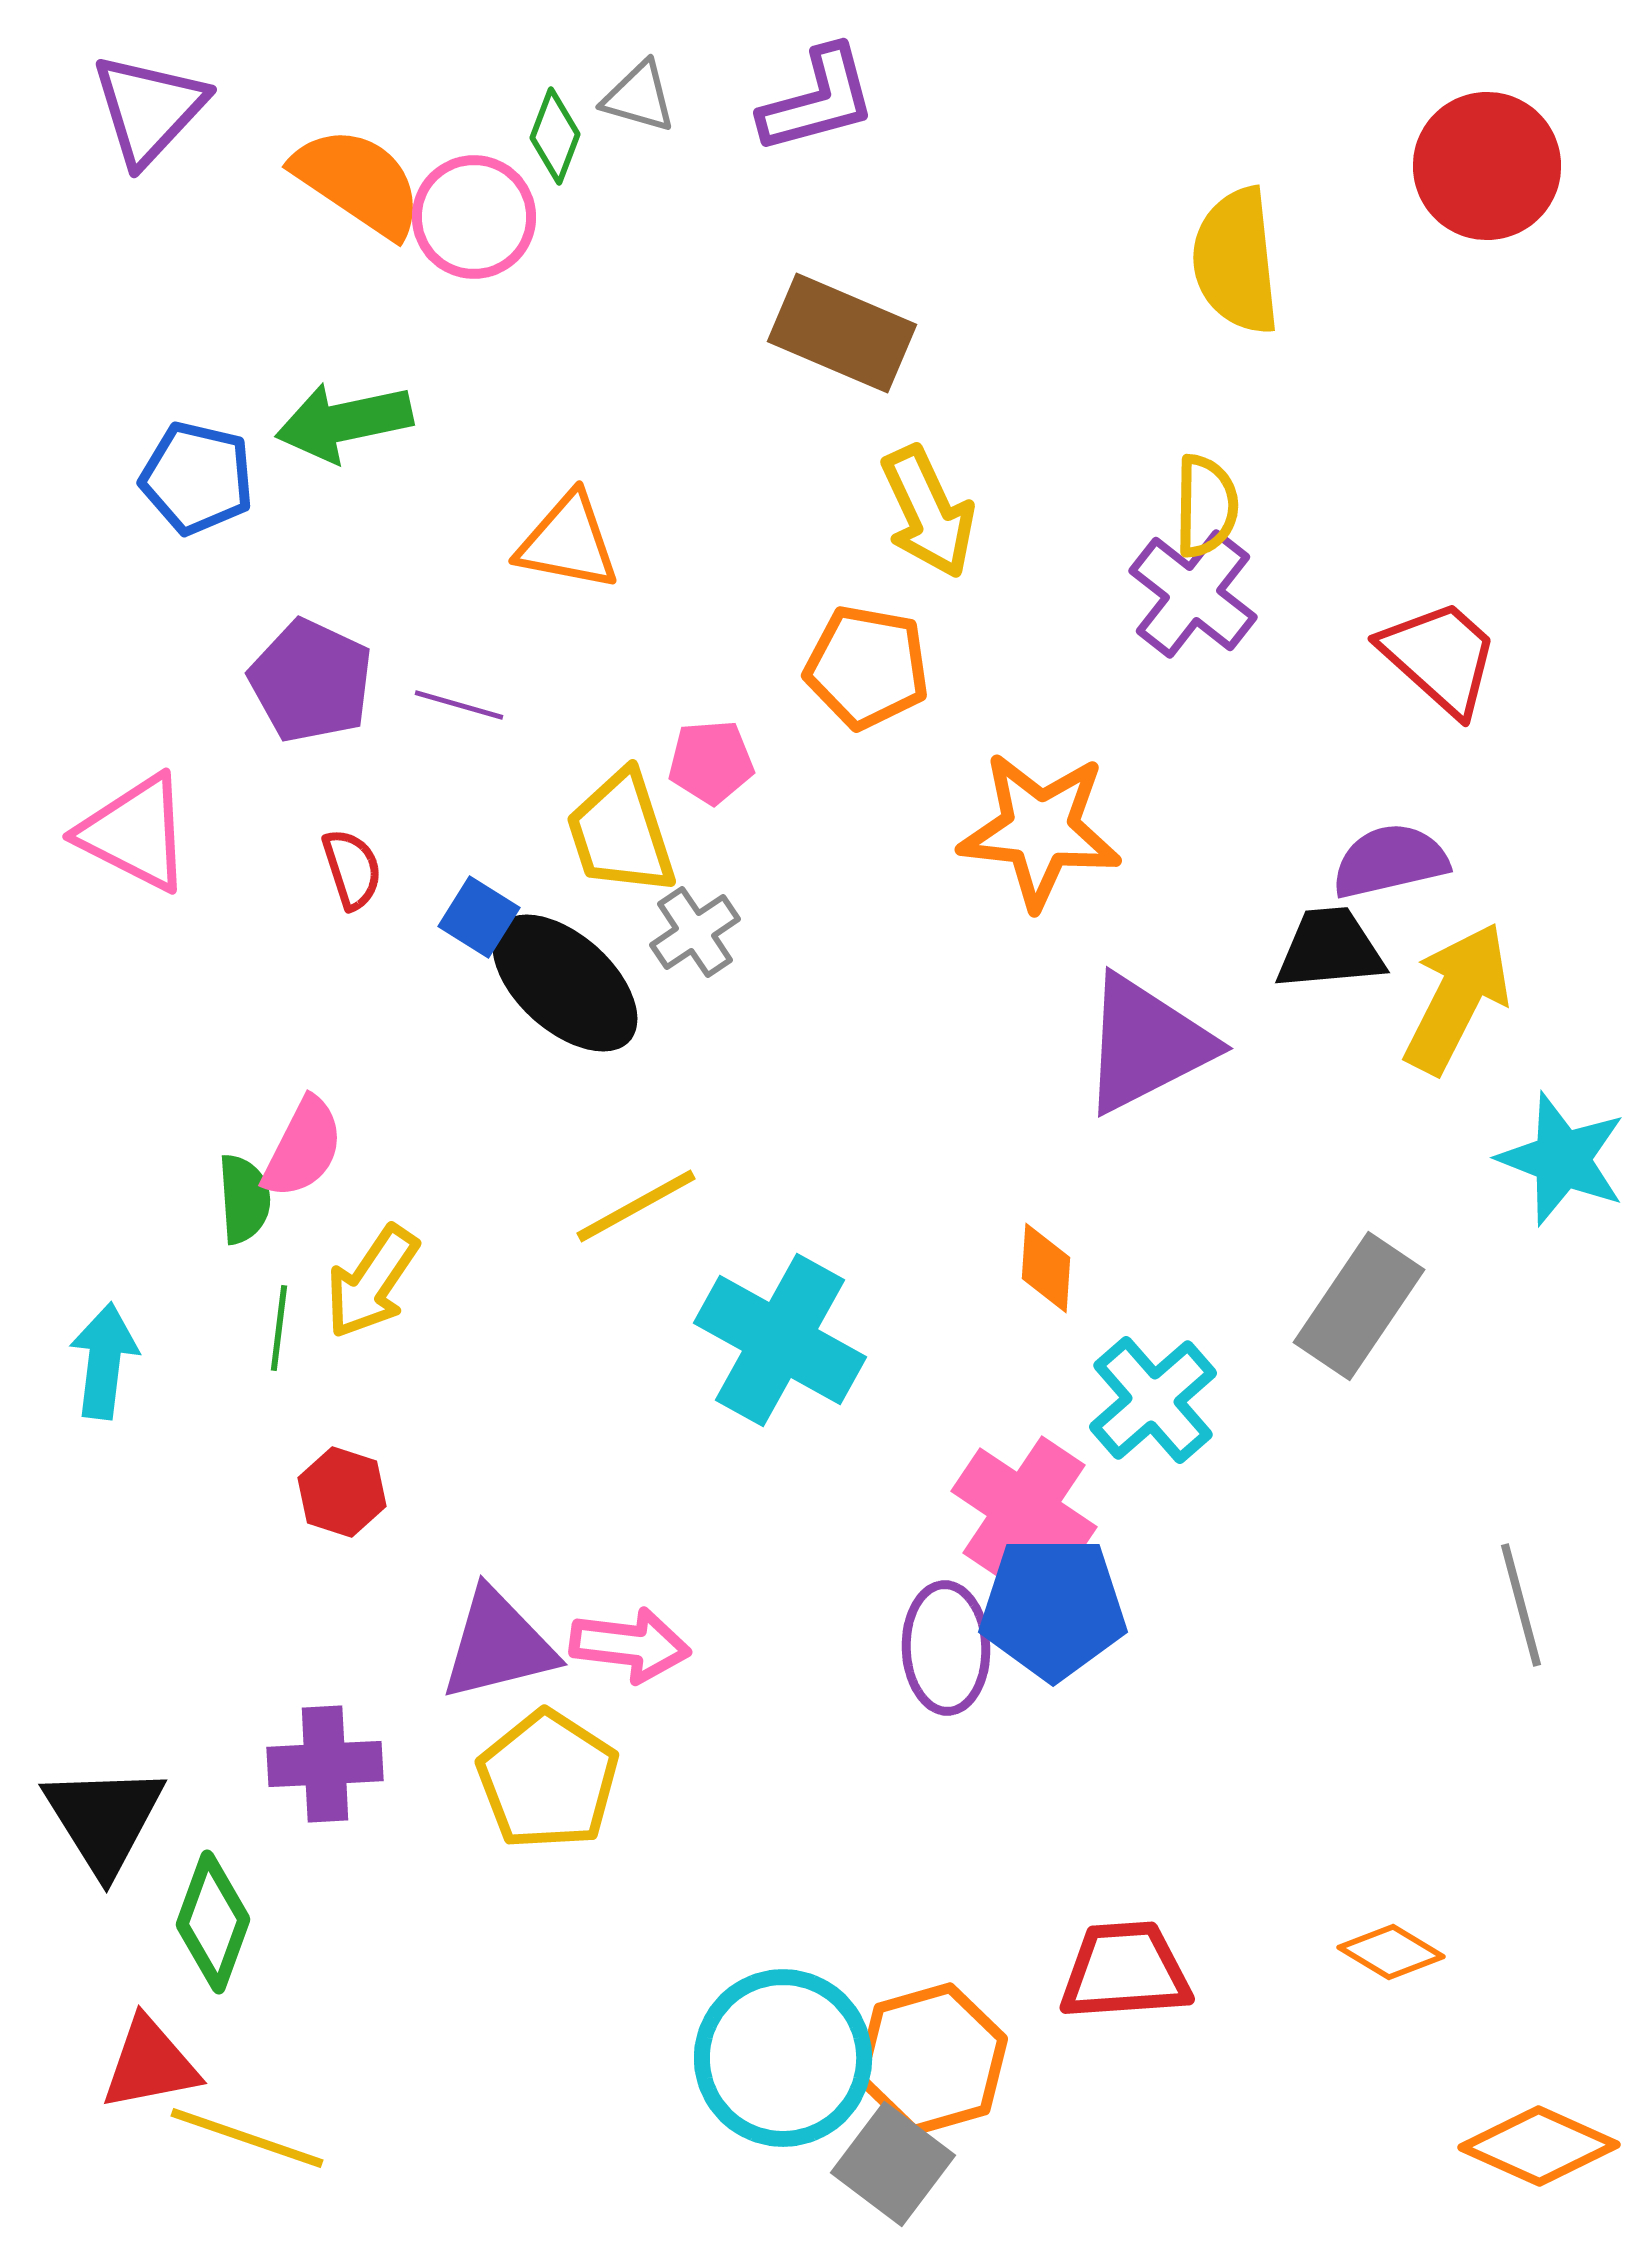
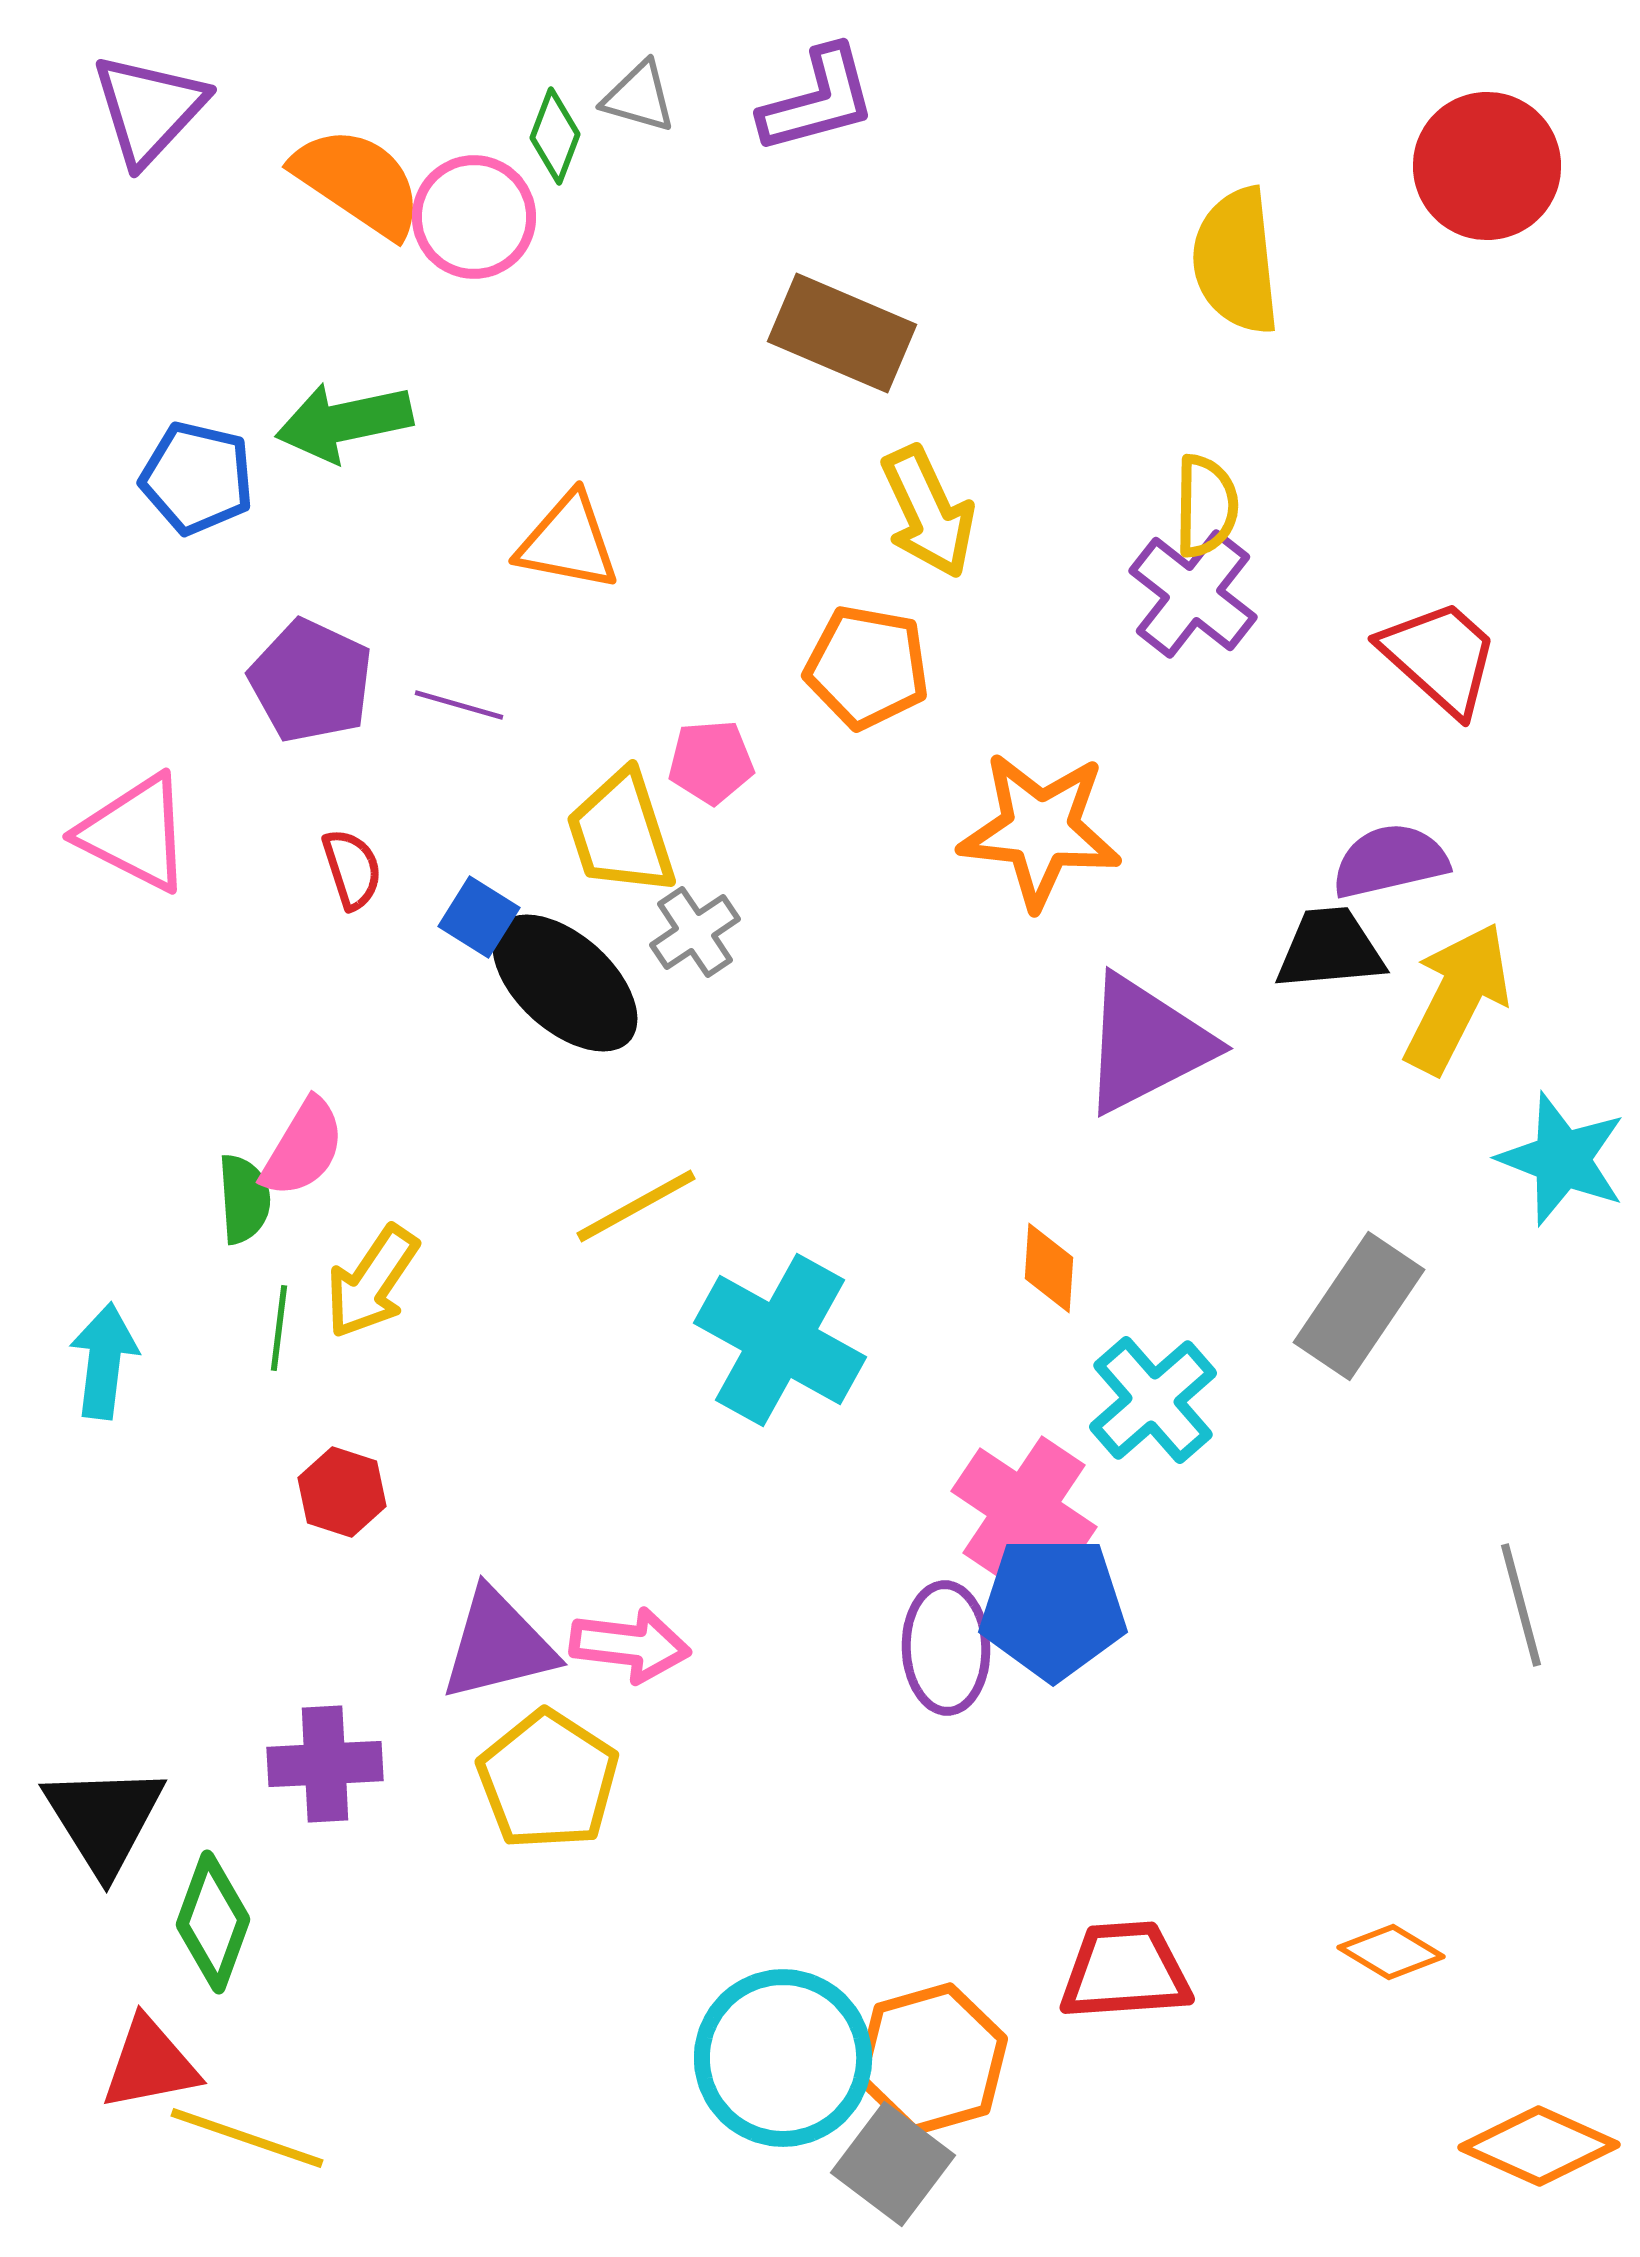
pink semicircle at (303, 1148): rotated 4 degrees clockwise
orange diamond at (1046, 1268): moved 3 px right
